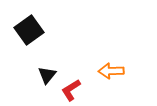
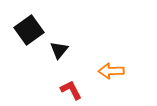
black triangle: moved 12 px right, 25 px up
red L-shape: rotated 95 degrees clockwise
